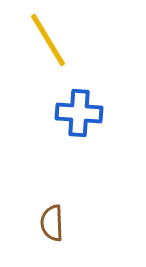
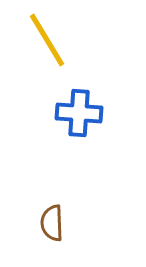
yellow line: moved 1 px left
